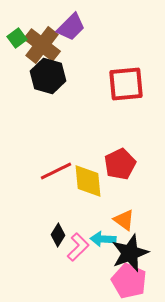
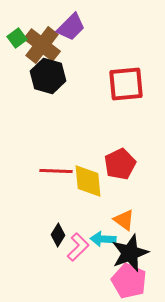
red line: rotated 28 degrees clockwise
